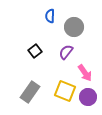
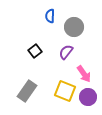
pink arrow: moved 1 px left, 1 px down
gray rectangle: moved 3 px left, 1 px up
